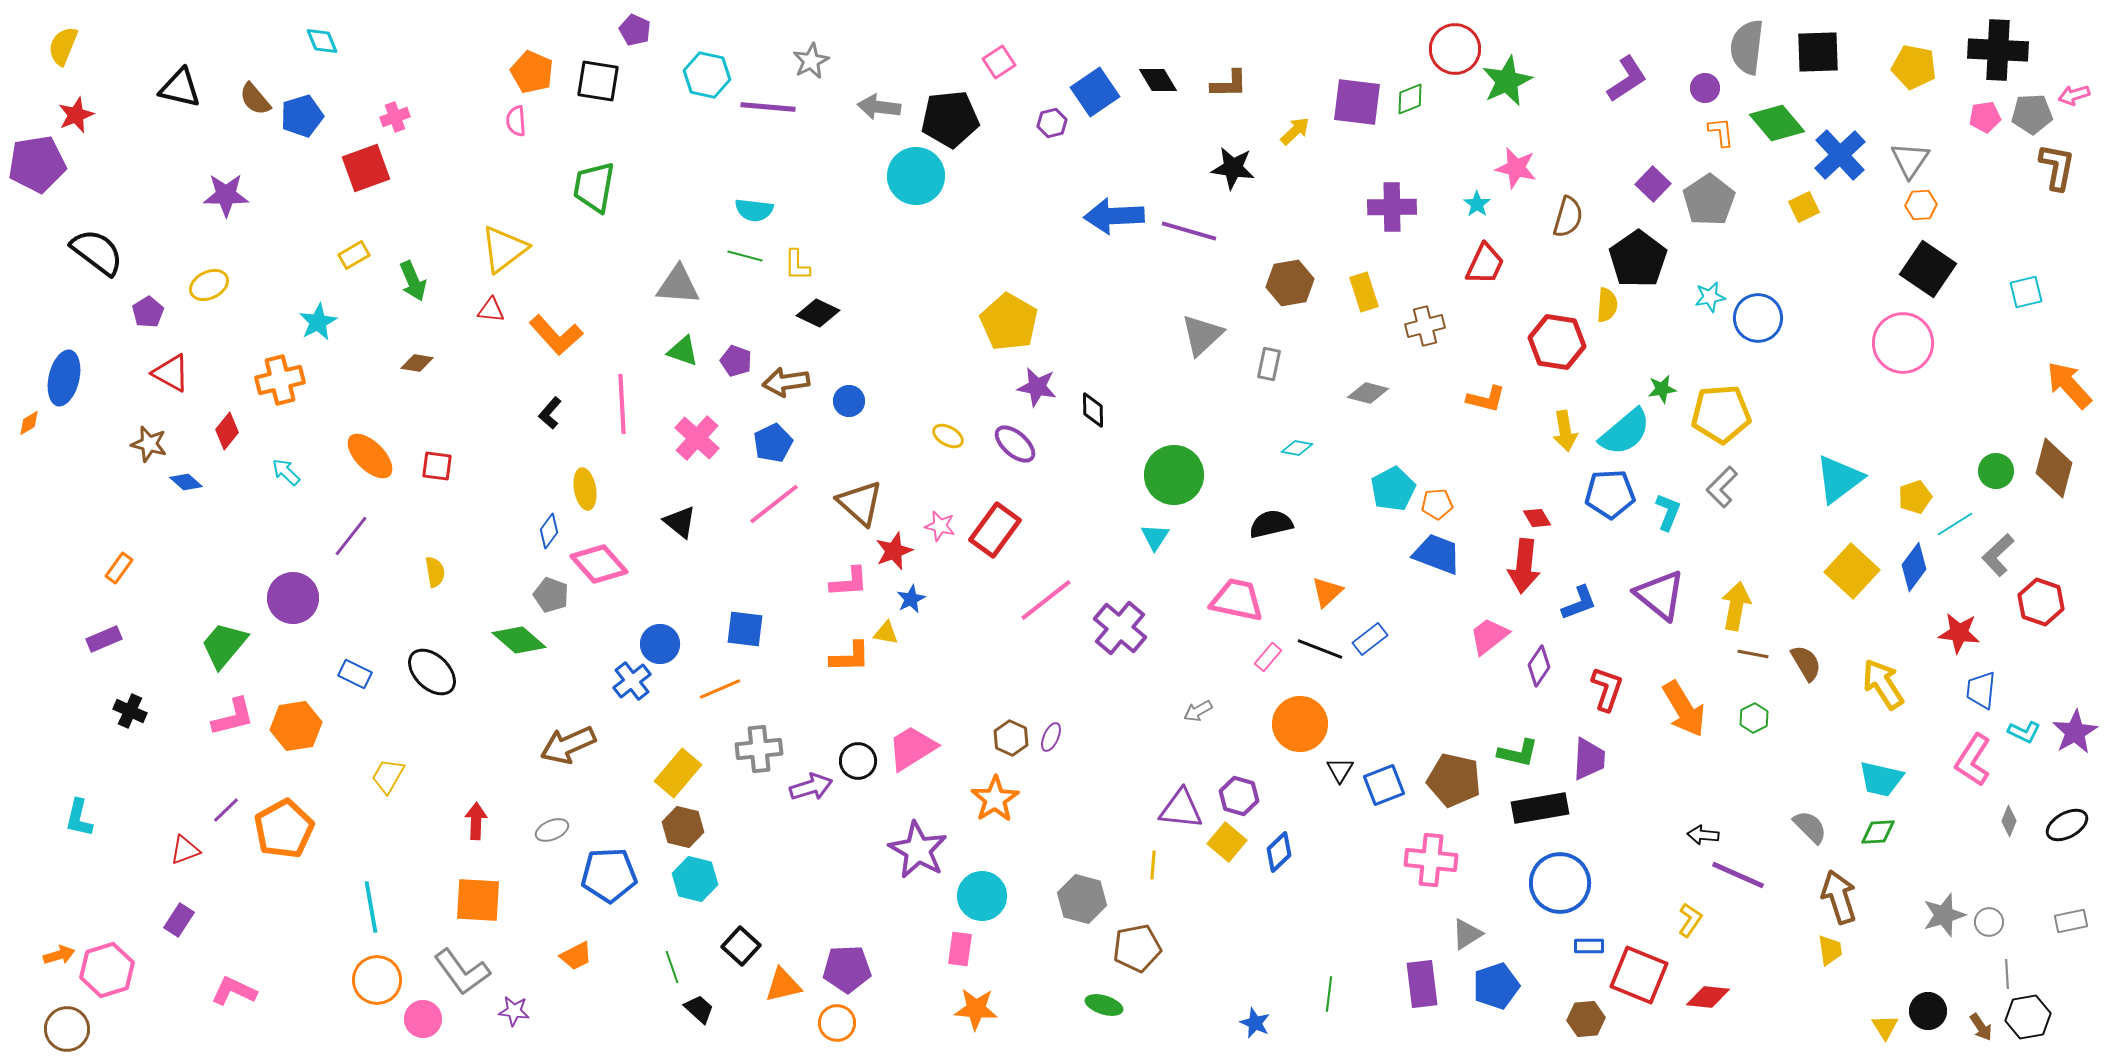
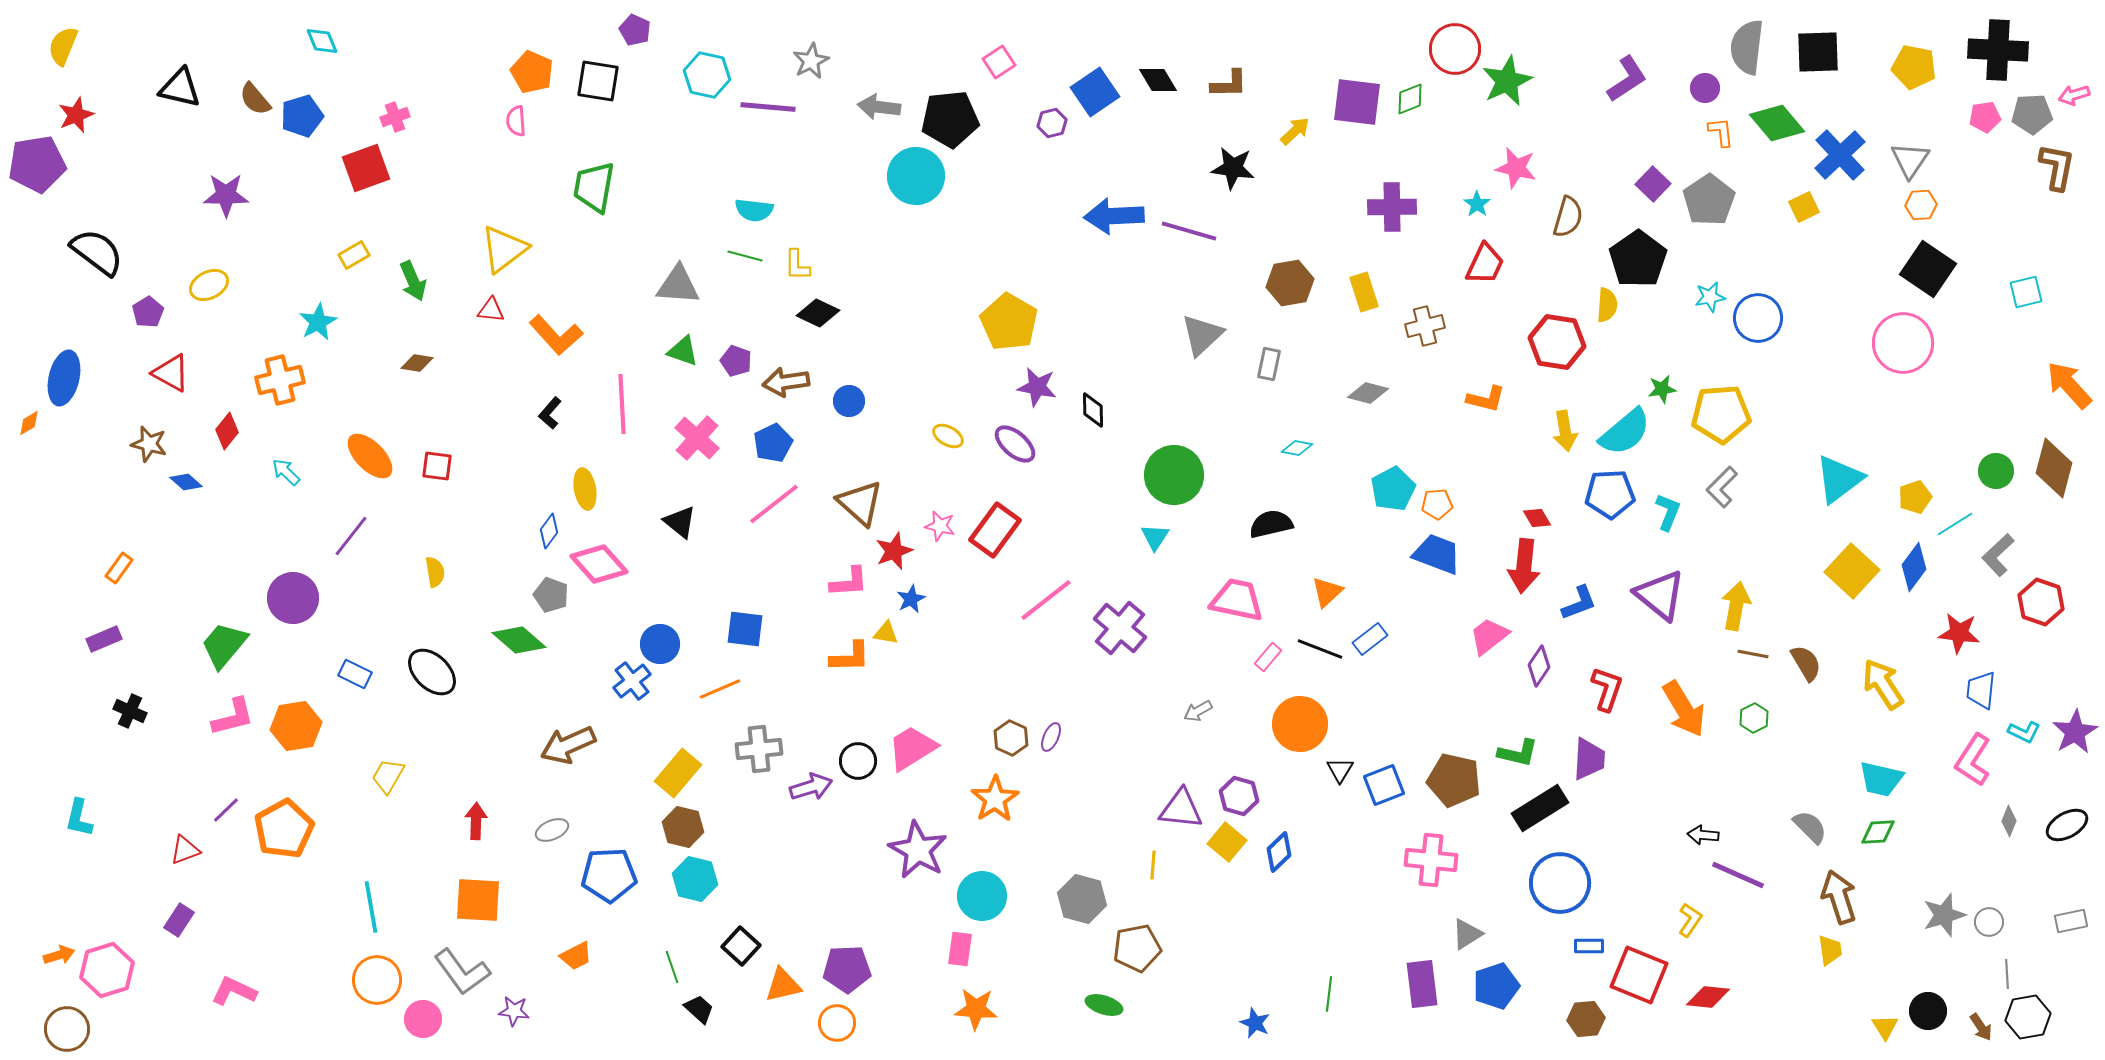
black rectangle at (1540, 808): rotated 22 degrees counterclockwise
